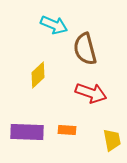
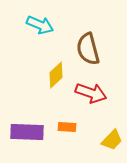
cyan arrow: moved 14 px left
brown semicircle: moved 3 px right
yellow diamond: moved 18 px right
orange rectangle: moved 3 px up
yellow trapezoid: rotated 55 degrees clockwise
